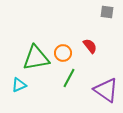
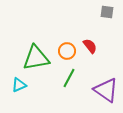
orange circle: moved 4 px right, 2 px up
